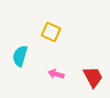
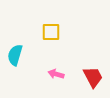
yellow square: rotated 24 degrees counterclockwise
cyan semicircle: moved 5 px left, 1 px up
